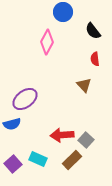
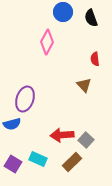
black semicircle: moved 2 px left, 13 px up; rotated 18 degrees clockwise
purple ellipse: rotated 35 degrees counterclockwise
brown rectangle: moved 2 px down
purple square: rotated 18 degrees counterclockwise
